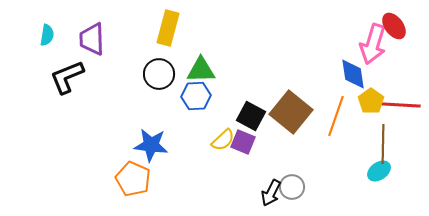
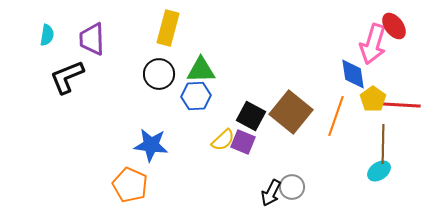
yellow pentagon: moved 2 px right, 2 px up
orange pentagon: moved 3 px left, 6 px down
